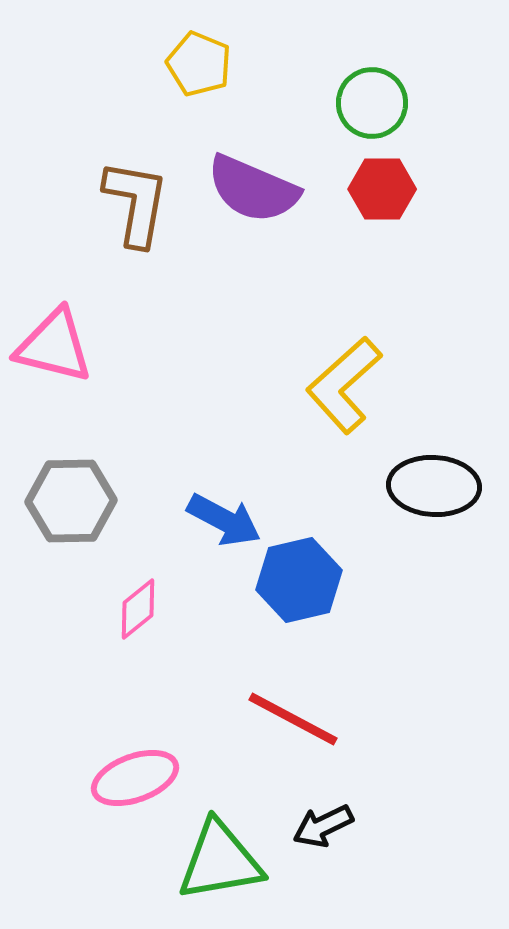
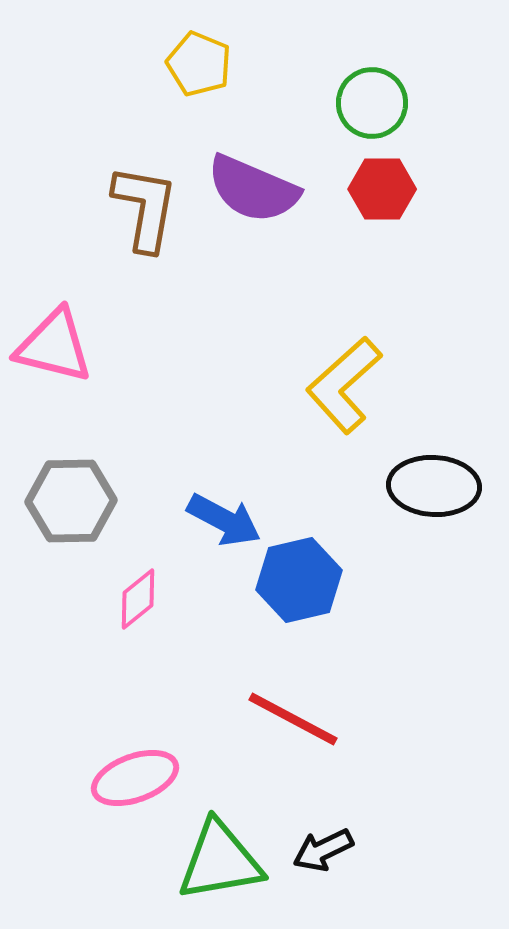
brown L-shape: moved 9 px right, 5 px down
pink diamond: moved 10 px up
black arrow: moved 24 px down
